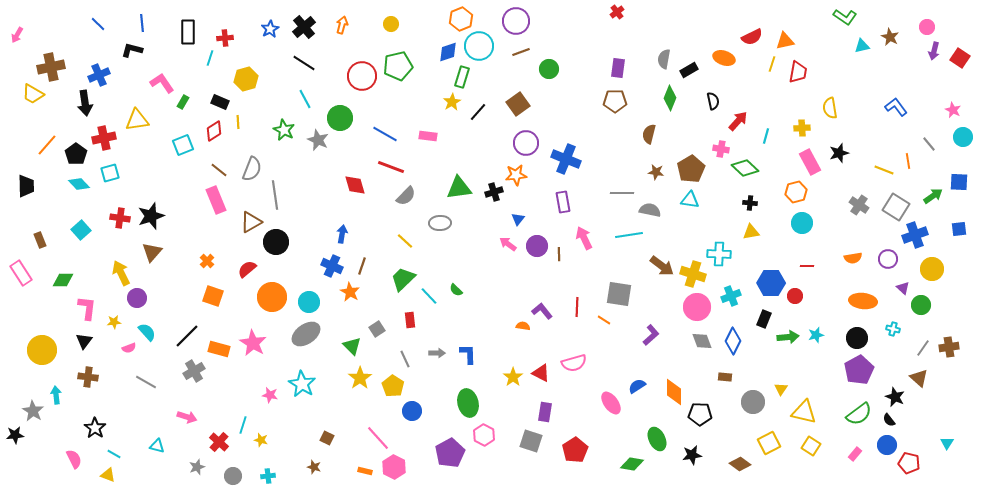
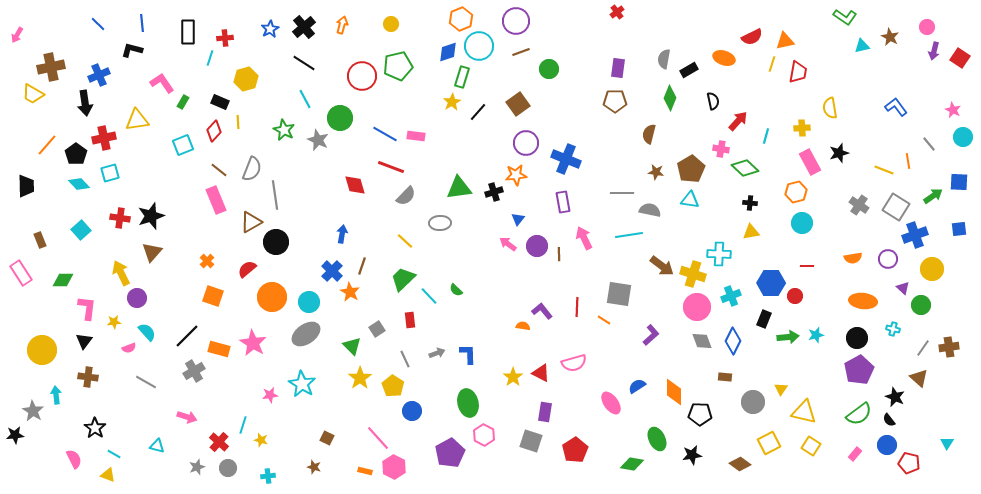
red diamond at (214, 131): rotated 15 degrees counterclockwise
pink rectangle at (428, 136): moved 12 px left
blue cross at (332, 266): moved 5 px down; rotated 20 degrees clockwise
gray arrow at (437, 353): rotated 21 degrees counterclockwise
pink star at (270, 395): rotated 21 degrees counterclockwise
gray circle at (233, 476): moved 5 px left, 8 px up
